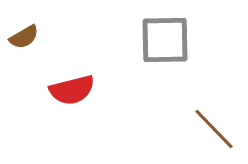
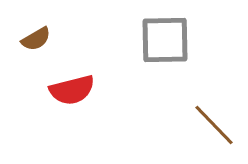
brown semicircle: moved 12 px right, 2 px down
brown line: moved 4 px up
